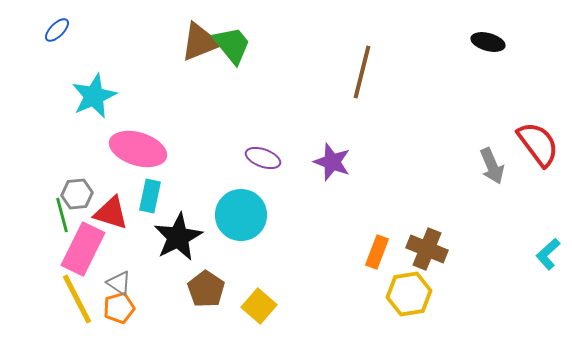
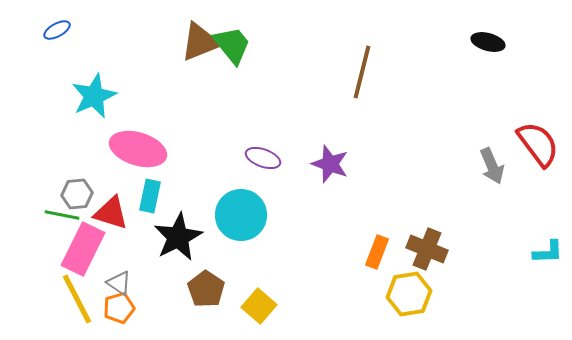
blue ellipse: rotated 16 degrees clockwise
purple star: moved 2 px left, 2 px down
green line: rotated 64 degrees counterclockwise
cyan L-shape: moved 2 px up; rotated 140 degrees counterclockwise
